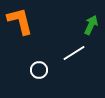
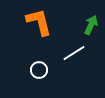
orange L-shape: moved 19 px right, 1 px down
